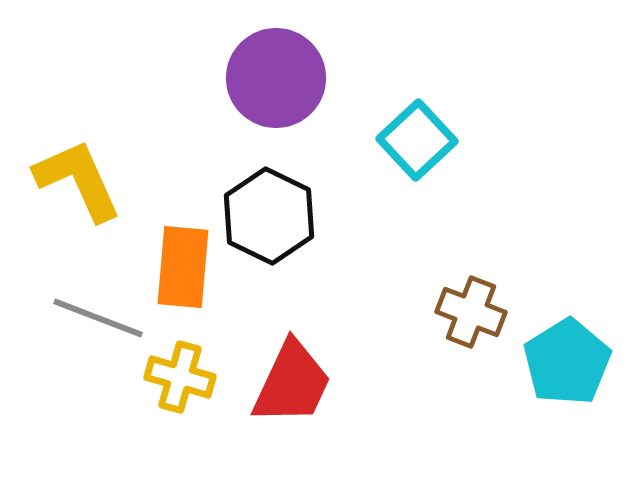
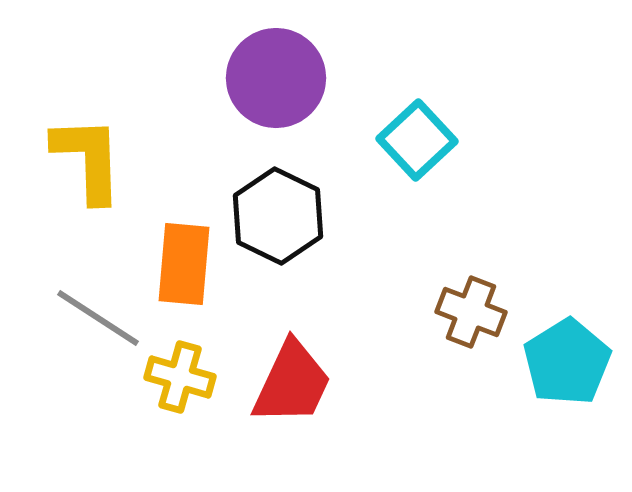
yellow L-shape: moved 10 px right, 21 px up; rotated 22 degrees clockwise
black hexagon: moved 9 px right
orange rectangle: moved 1 px right, 3 px up
gray line: rotated 12 degrees clockwise
